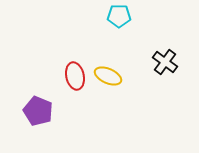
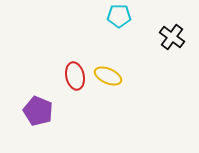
black cross: moved 7 px right, 25 px up
